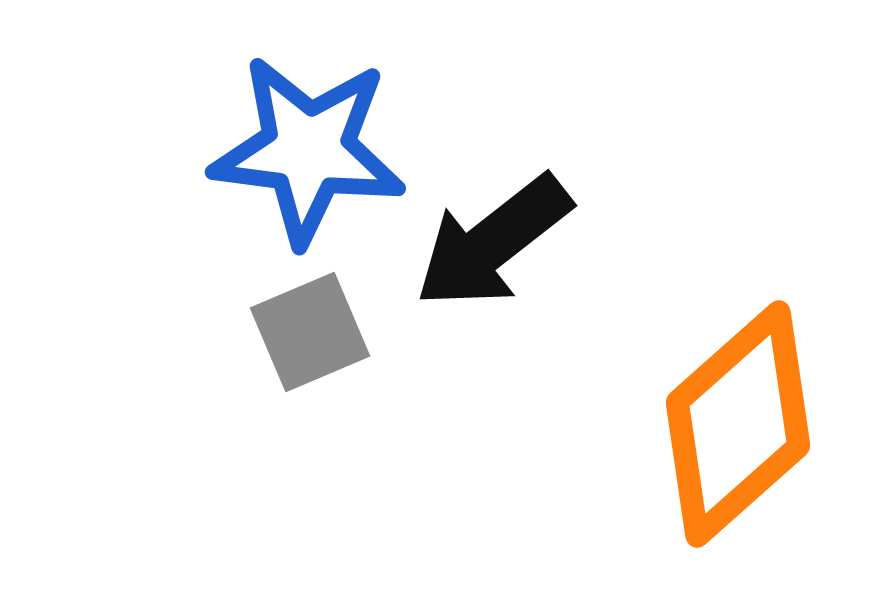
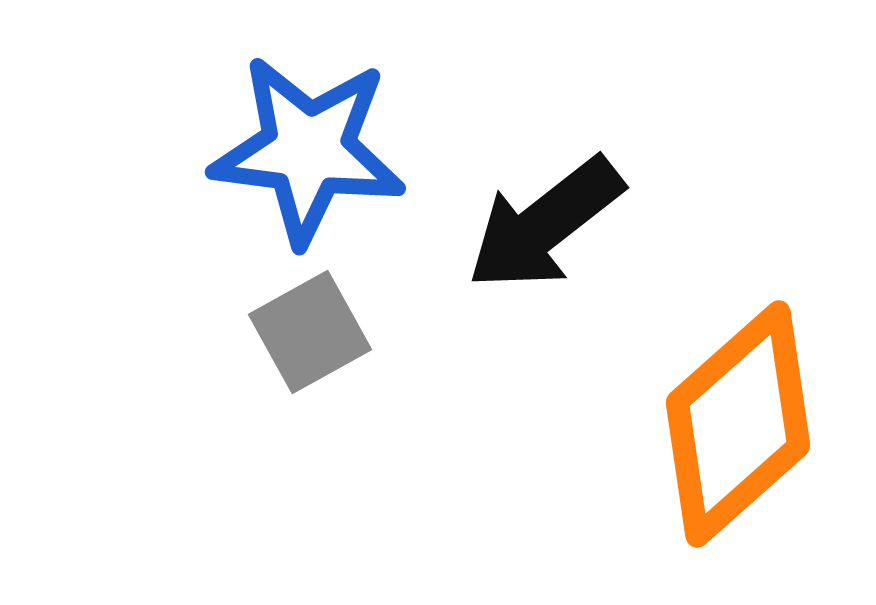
black arrow: moved 52 px right, 18 px up
gray square: rotated 6 degrees counterclockwise
